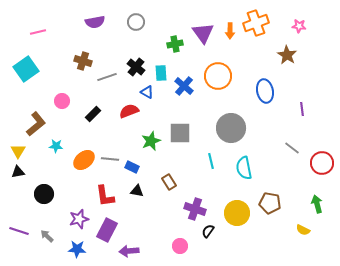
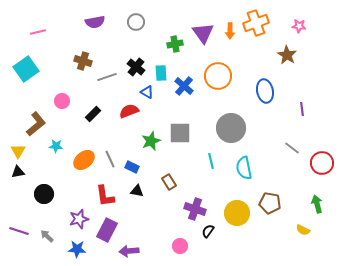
gray line at (110, 159): rotated 60 degrees clockwise
